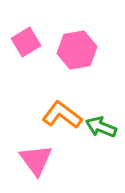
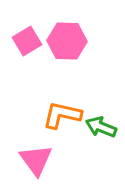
pink square: moved 1 px right, 1 px up
pink hexagon: moved 10 px left, 9 px up; rotated 12 degrees clockwise
orange L-shape: rotated 24 degrees counterclockwise
